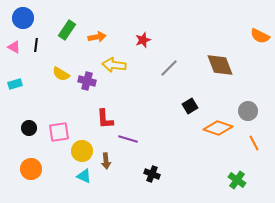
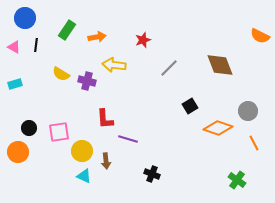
blue circle: moved 2 px right
orange circle: moved 13 px left, 17 px up
